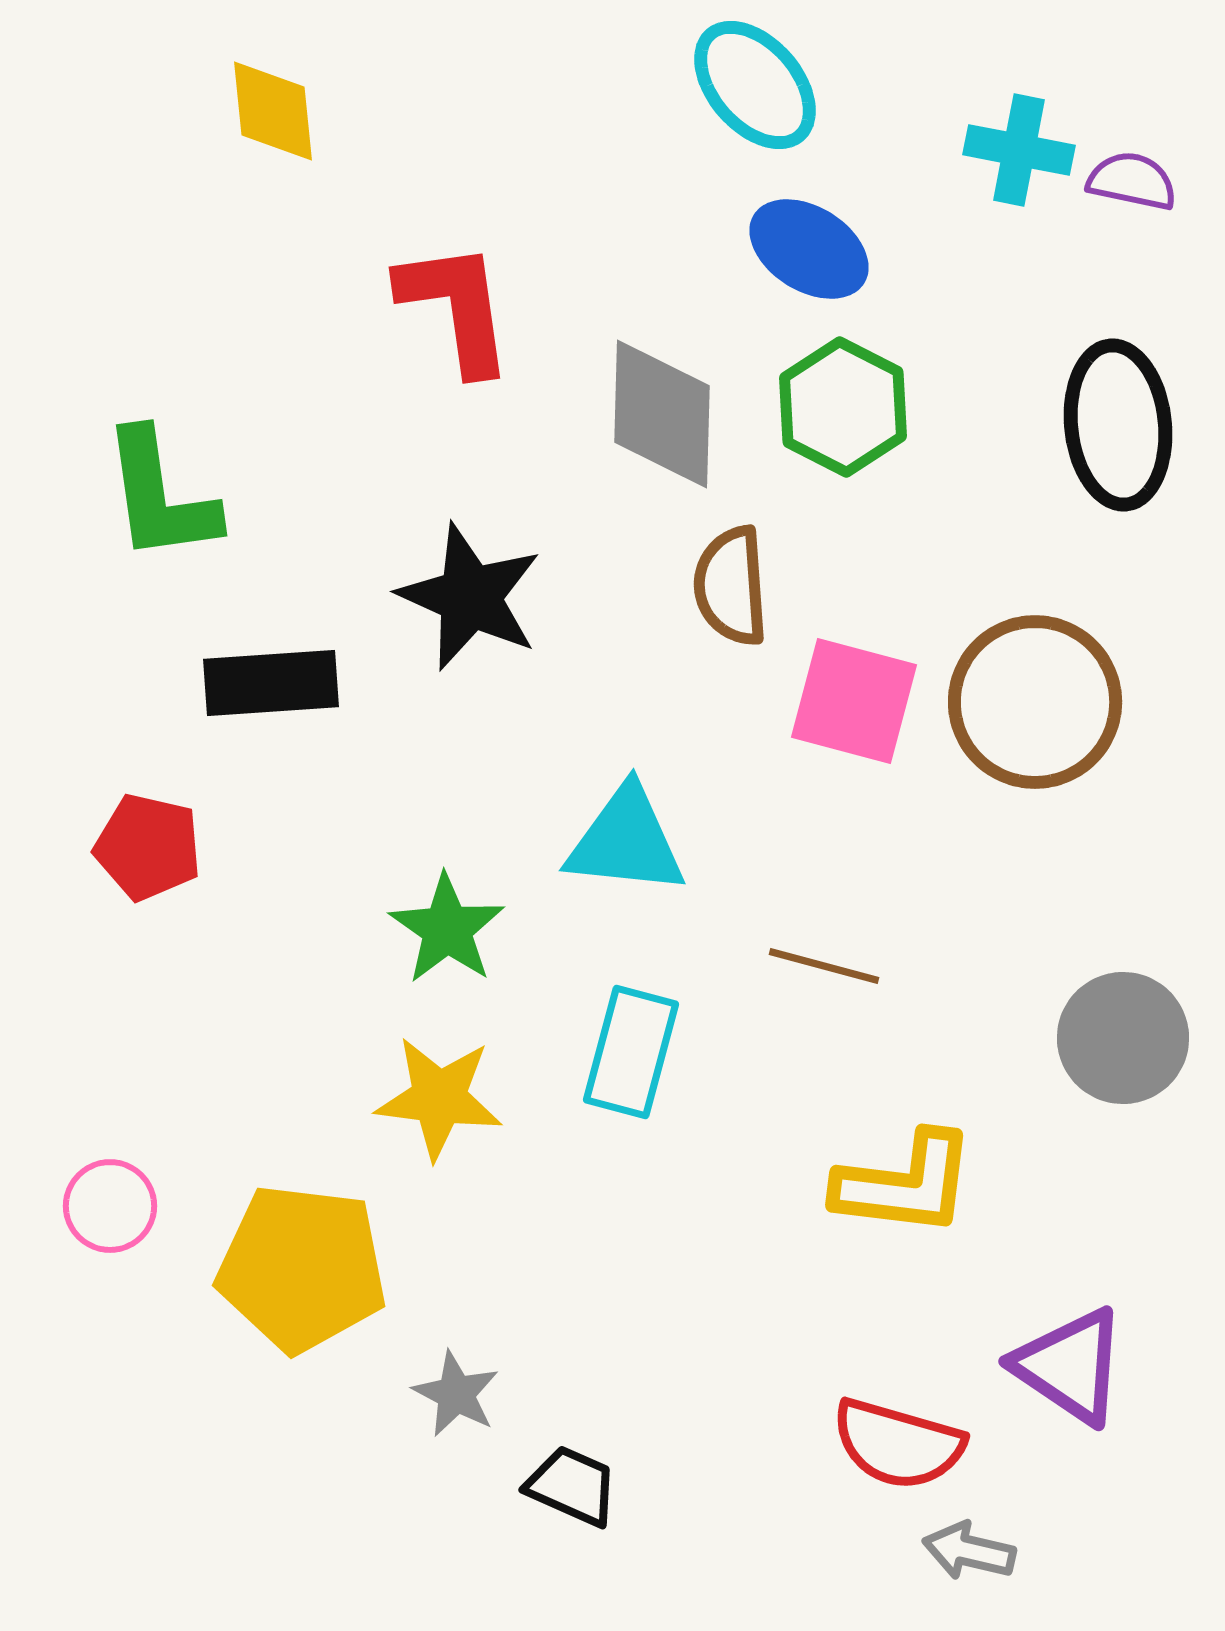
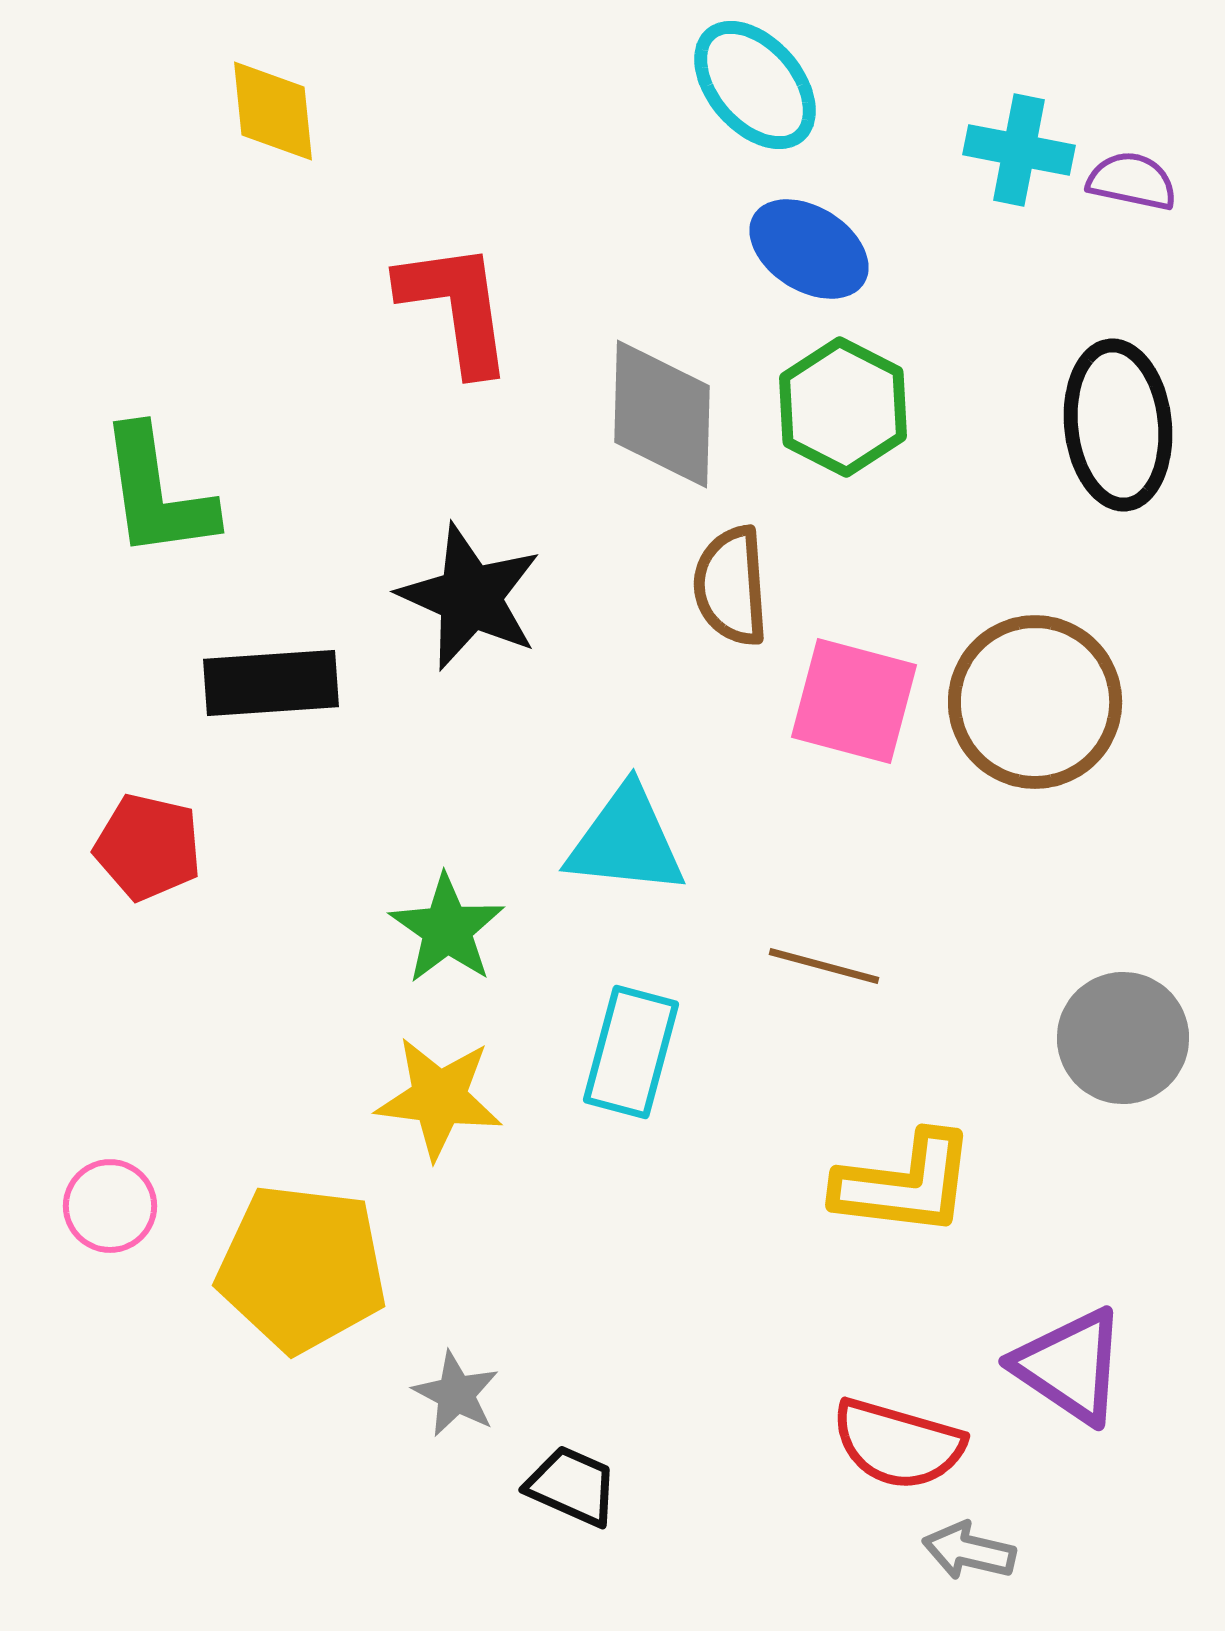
green L-shape: moved 3 px left, 3 px up
